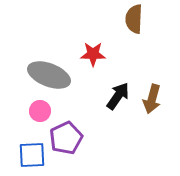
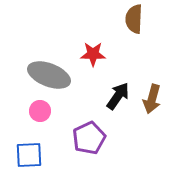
purple pentagon: moved 23 px right
blue square: moved 3 px left
